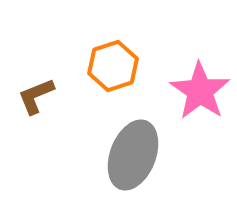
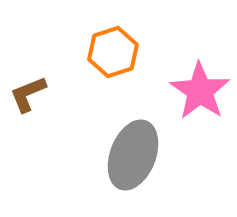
orange hexagon: moved 14 px up
brown L-shape: moved 8 px left, 2 px up
